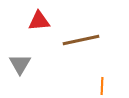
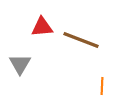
red triangle: moved 3 px right, 6 px down
brown line: rotated 33 degrees clockwise
